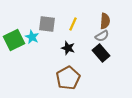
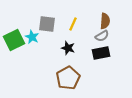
black rectangle: rotated 60 degrees counterclockwise
